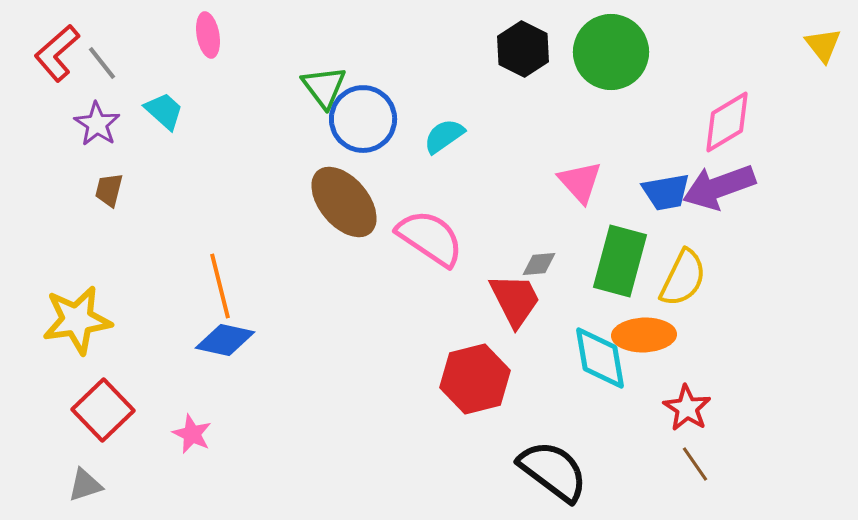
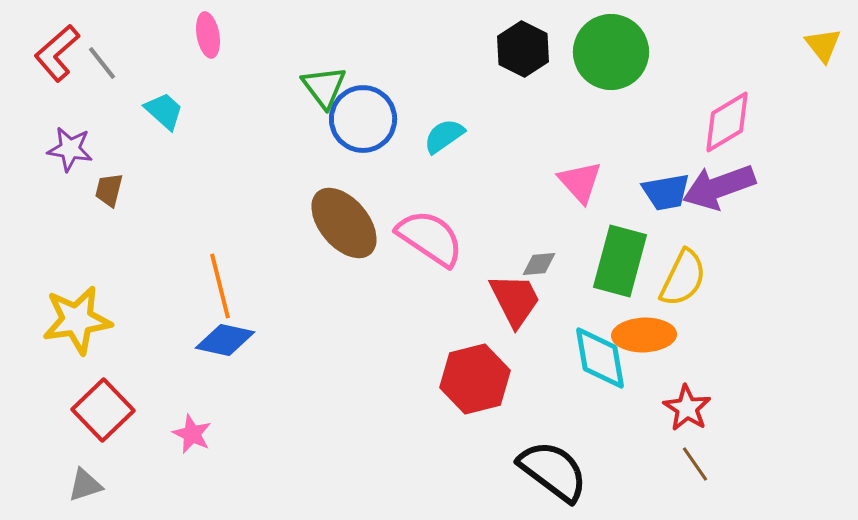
purple star: moved 27 px left, 25 px down; rotated 24 degrees counterclockwise
brown ellipse: moved 21 px down
